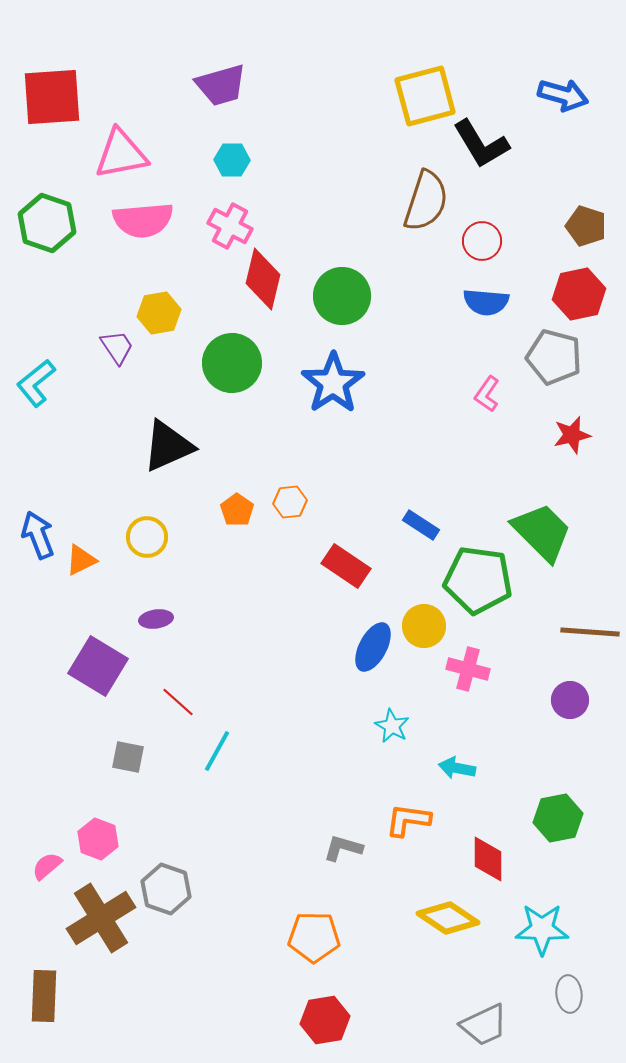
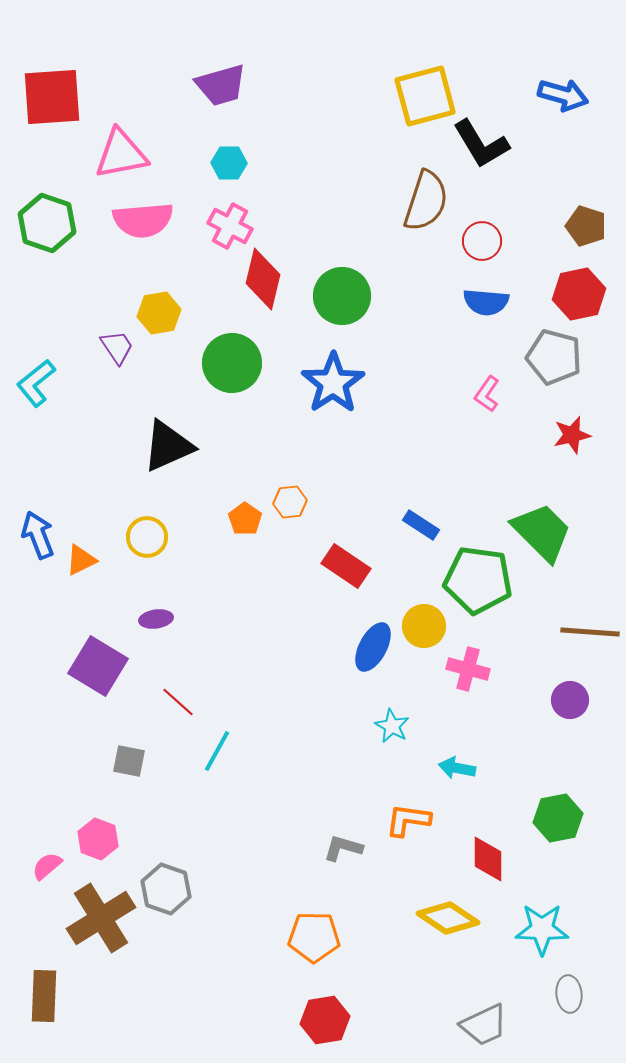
cyan hexagon at (232, 160): moved 3 px left, 3 px down
orange pentagon at (237, 510): moved 8 px right, 9 px down
gray square at (128, 757): moved 1 px right, 4 px down
